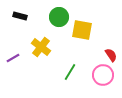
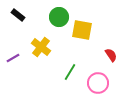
black rectangle: moved 2 px left, 1 px up; rotated 24 degrees clockwise
pink circle: moved 5 px left, 8 px down
